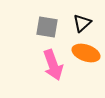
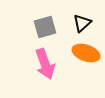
gray square: moved 2 px left; rotated 25 degrees counterclockwise
pink arrow: moved 8 px left, 1 px up
